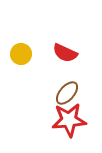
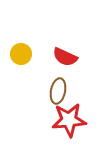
red semicircle: moved 4 px down
brown ellipse: moved 9 px left, 2 px up; rotated 30 degrees counterclockwise
